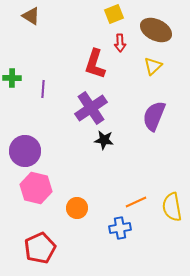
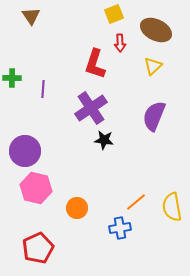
brown triangle: rotated 24 degrees clockwise
orange line: rotated 15 degrees counterclockwise
red pentagon: moved 2 px left
